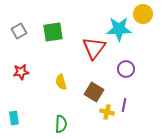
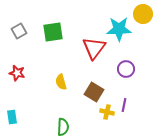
red star: moved 4 px left, 1 px down; rotated 21 degrees clockwise
cyan rectangle: moved 2 px left, 1 px up
green semicircle: moved 2 px right, 3 px down
